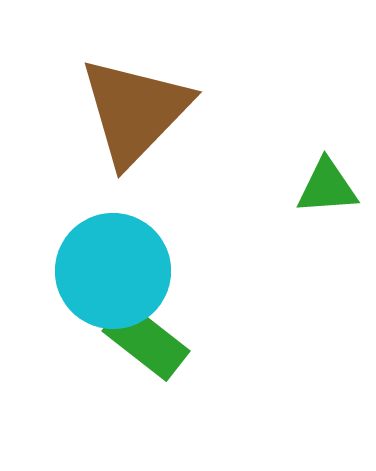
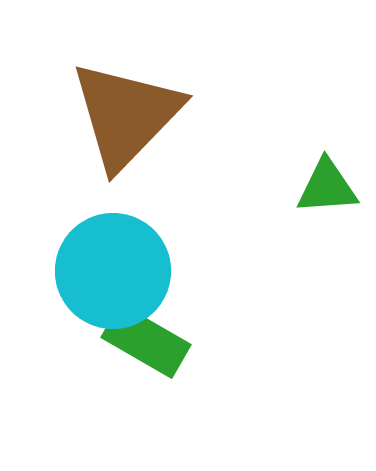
brown triangle: moved 9 px left, 4 px down
green rectangle: rotated 8 degrees counterclockwise
